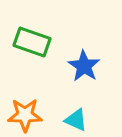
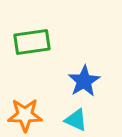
green rectangle: rotated 27 degrees counterclockwise
blue star: moved 15 px down; rotated 8 degrees clockwise
